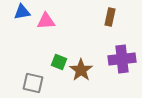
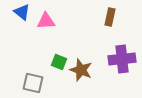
blue triangle: rotated 48 degrees clockwise
brown star: rotated 15 degrees counterclockwise
